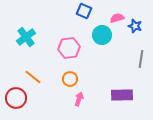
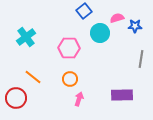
blue square: rotated 28 degrees clockwise
blue star: rotated 16 degrees counterclockwise
cyan circle: moved 2 px left, 2 px up
pink hexagon: rotated 10 degrees clockwise
